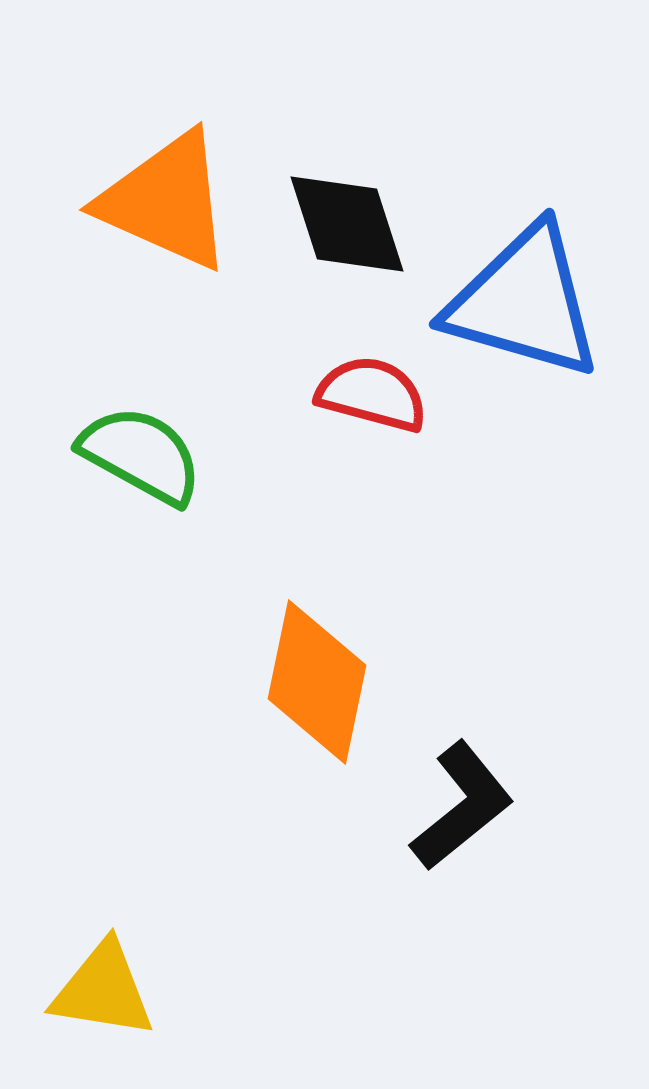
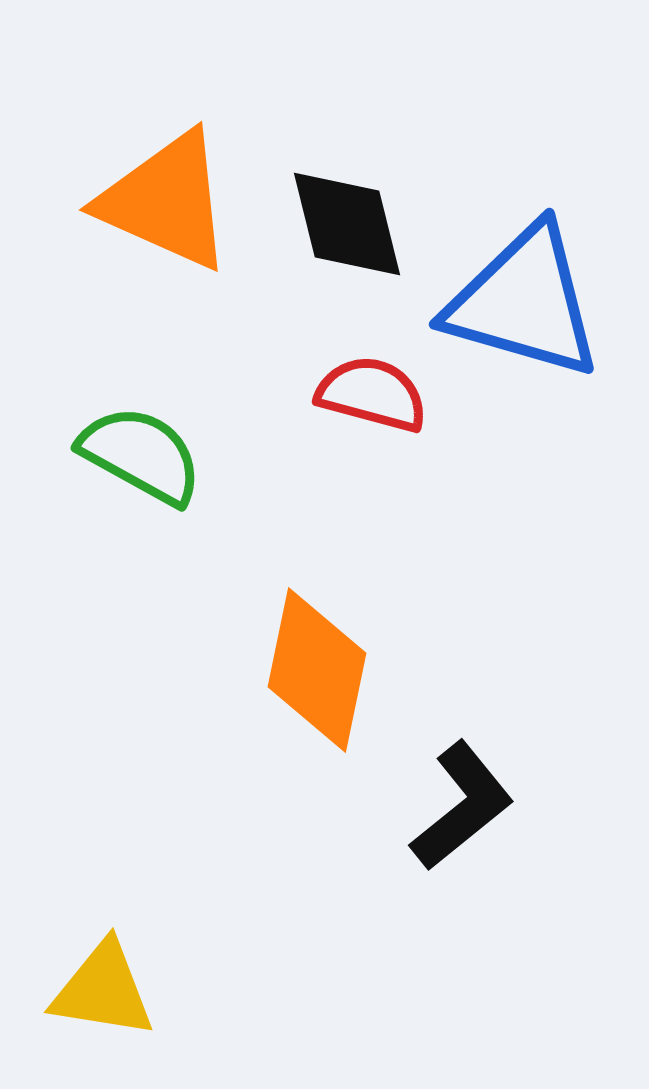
black diamond: rotated 4 degrees clockwise
orange diamond: moved 12 px up
